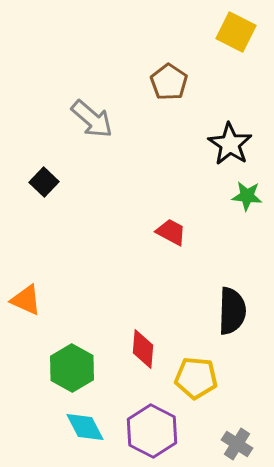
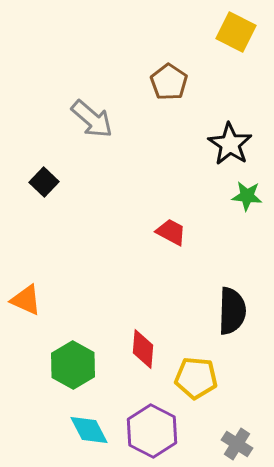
green hexagon: moved 1 px right, 3 px up
cyan diamond: moved 4 px right, 3 px down
